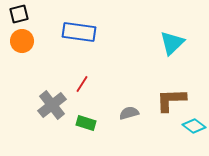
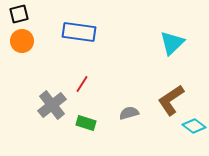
brown L-shape: rotated 32 degrees counterclockwise
